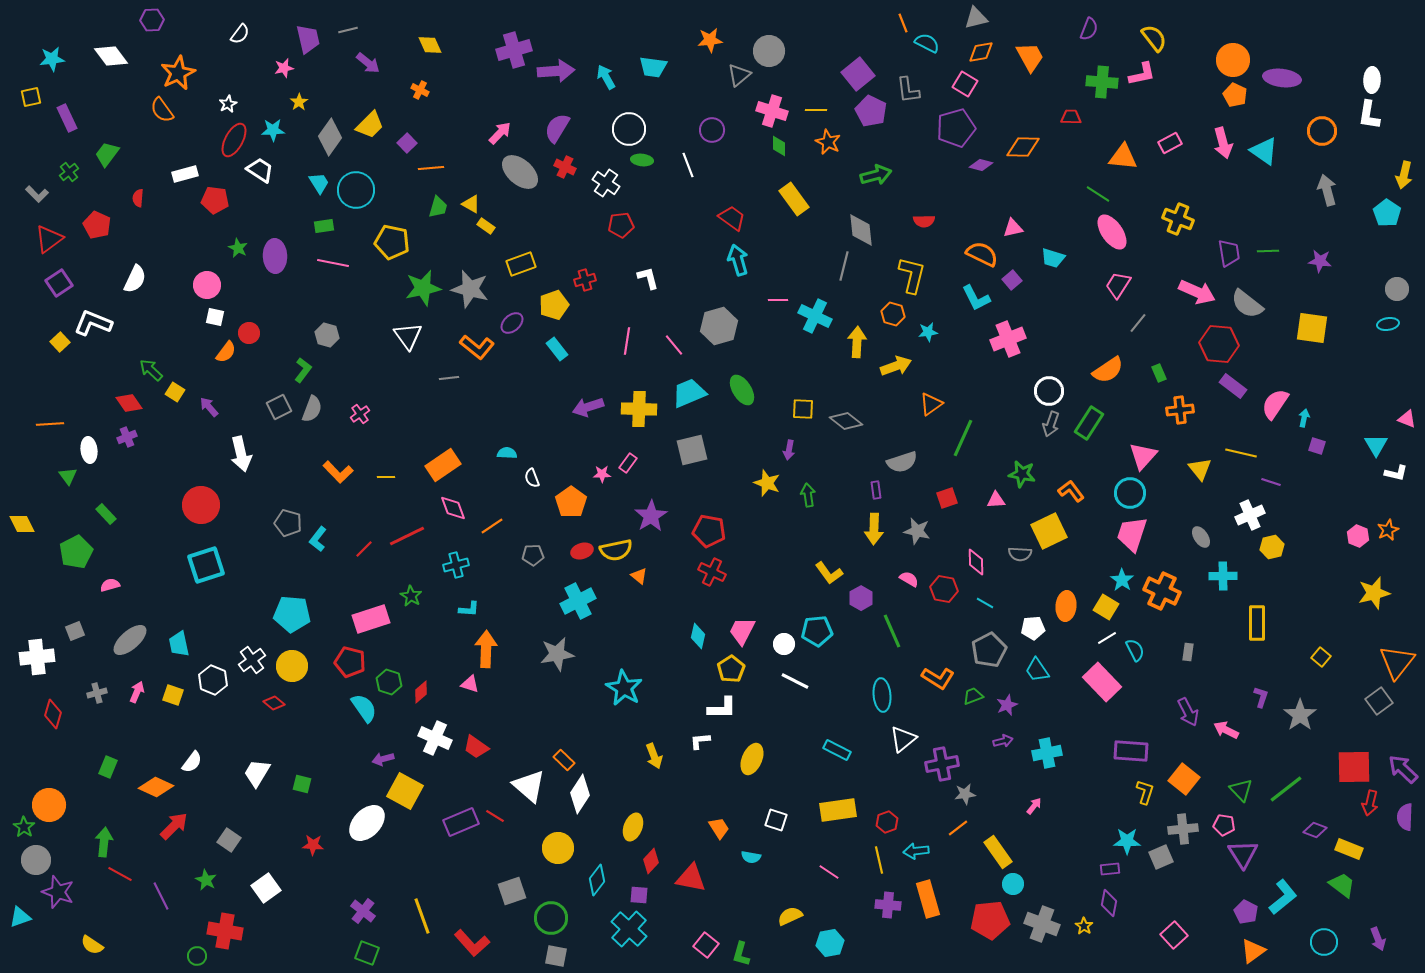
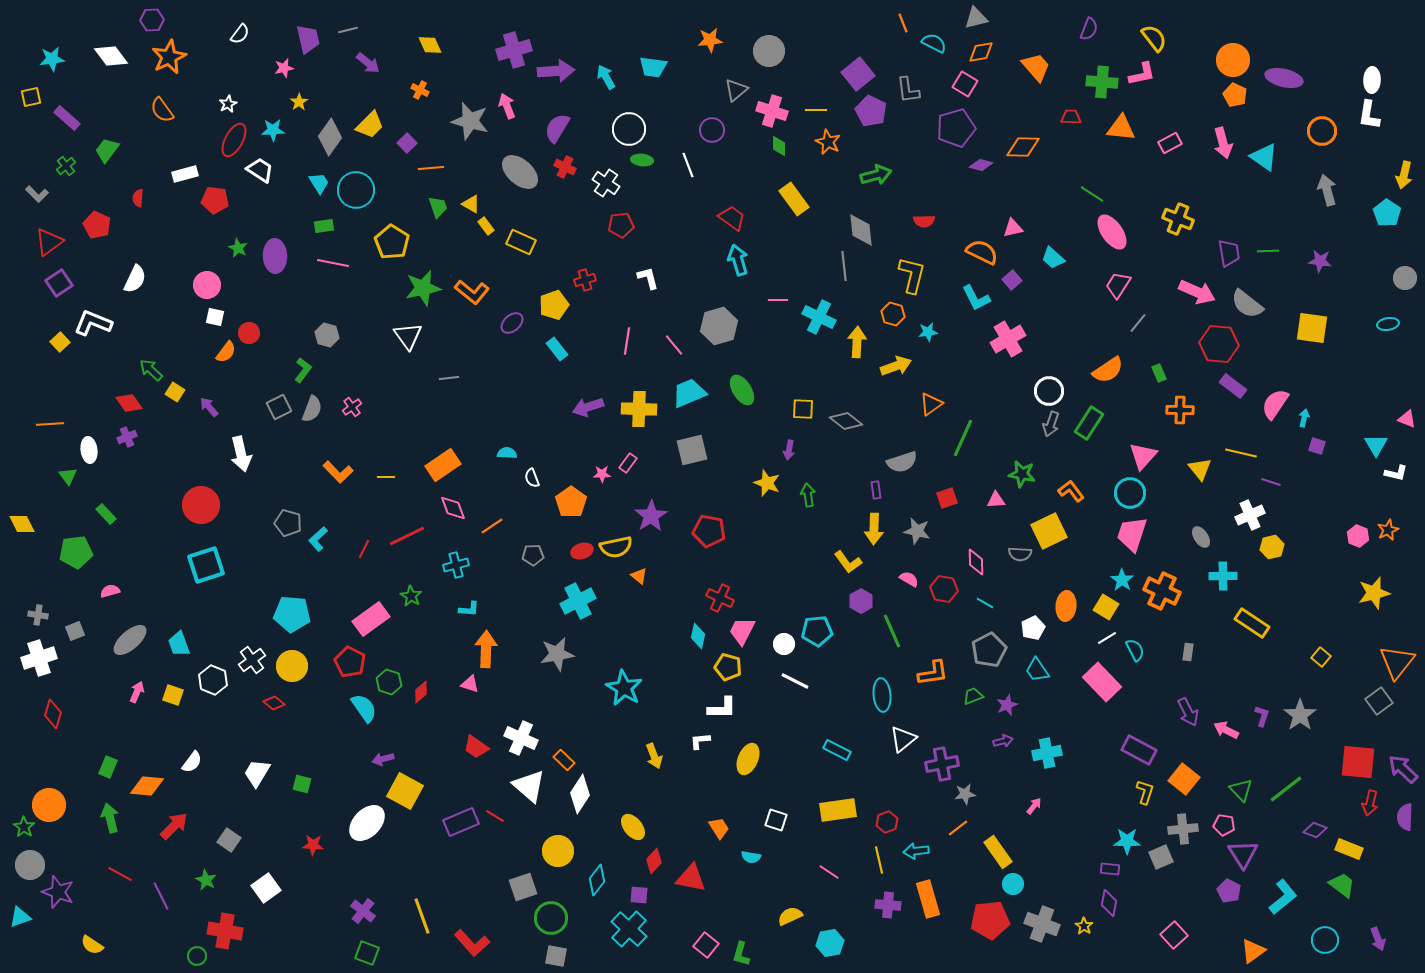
cyan semicircle at (927, 43): moved 7 px right
orange trapezoid at (1030, 57): moved 6 px right, 10 px down; rotated 12 degrees counterclockwise
orange star at (178, 73): moved 9 px left, 16 px up
gray triangle at (739, 75): moved 3 px left, 15 px down
purple ellipse at (1282, 78): moved 2 px right; rotated 6 degrees clockwise
purple rectangle at (67, 118): rotated 24 degrees counterclockwise
pink arrow at (500, 133): moved 7 px right, 27 px up; rotated 65 degrees counterclockwise
cyan triangle at (1264, 151): moved 6 px down
green trapezoid at (107, 154): moved 4 px up
orange triangle at (1123, 157): moved 2 px left, 29 px up
green cross at (69, 172): moved 3 px left, 6 px up
green line at (1098, 194): moved 6 px left
green trapezoid at (438, 207): rotated 35 degrees counterclockwise
yellow rectangle at (486, 226): rotated 18 degrees clockwise
red triangle at (49, 239): moved 3 px down
yellow pentagon at (392, 242): rotated 20 degrees clockwise
orange semicircle at (982, 254): moved 2 px up
cyan trapezoid at (1053, 258): rotated 25 degrees clockwise
yellow rectangle at (521, 264): moved 22 px up; rotated 44 degrees clockwise
gray line at (844, 266): rotated 20 degrees counterclockwise
gray star at (470, 289): moved 168 px up
gray circle at (1397, 289): moved 8 px right, 11 px up
cyan cross at (815, 316): moved 4 px right, 1 px down
pink cross at (1008, 339): rotated 8 degrees counterclockwise
orange L-shape at (477, 347): moved 5 px left, 55 px up
orange cross at (1180, 410): rotated 8 degrees clockwise
pink cross at (360, 414): moved 8 px left, 7 px up
cyan L-shape at (318, 539): rotated 10 degrees clockwise
red line at (364, 549): rotated 18 degrees counterclockwise
yellow semicircle at (616, 550): moved 3 px up
green pentagon at (76, 552): rotated 20 degrees clockwise
red cross at (712, 572): moved 8 px right, 26 px down
yellow L-shape at (829, 573): moved 19 px right, 11 px up
pink semicircle at (110, 585): moved 6 px down
purple hexagon at (861, 598): moved 3 px down
pink rectangle at (371, 619): rotated 18 degrees counterclockwise
yellow rectangle at (1257, 623): moved 5 px left; rotated 56 degrees counterclockwise
white pentagon at (1033, 628): rotated 20 degrees counterclockwise
cyan trapezoid at (179, 644): rotated 8 degrees counterclockwise
white cross at (37, 657): moved 2 px right, 1 px down; rotated 12 degrees counterclockwise
red pentagon at (350, 662): rotated 12 degrees clockwise
yellow pentagon at (731, 669): moved 3 px left, 2 px up; rotated 24 degrees counterclockwise
orange L-shape at (938, 678): moved 5 px left, 5 px up; rotated 40 degrees counterclockwise
gray cross at (97, 693): moved 59 px left, 78 px up; rotated 24 degrees clockwise
purple L-shape at (1261, 697): moved 1 px right, 19 px down
white cross at (435, 738): moved 86 px right
purple rectangle at (1131, 751): moved 8 px right, 1 px up; rotated 24 degrees clockwise
yellow ellipse at (752, 759): moved 4 px left
red square at (1354, 767): moved 4 px right, 5 px up; rotated 6 degrees clockwise
orange diamond at (156, 787): moved 9 px left, 1 px up; rotated 20 degrees counterclockwise
yellow ellipse at (633, 827): rotated 60 degrees counterclockwise
green arrow at (104, 842): moved 6 px right, 24 px up; rotated 20 degrees counterclockwise
yellow circle at (558, 848): moved 3 px down
gray circle at (36, 860): moved 6 px left, 5 px down
red diamond at (651, 861): moved 3 px right
purple rectangle at (1110, 869): rotated 12 degrees clockwise
gray square at (512, 891): moved 11 px right, 4 px up
purple pentagon at (1246, 912): moved 17 px left, 21 px up
cyan circle at (1324, 942): moved 1 px right, 2 px up
